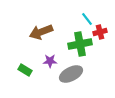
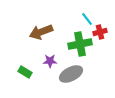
green rectangle: moved 2 px down
